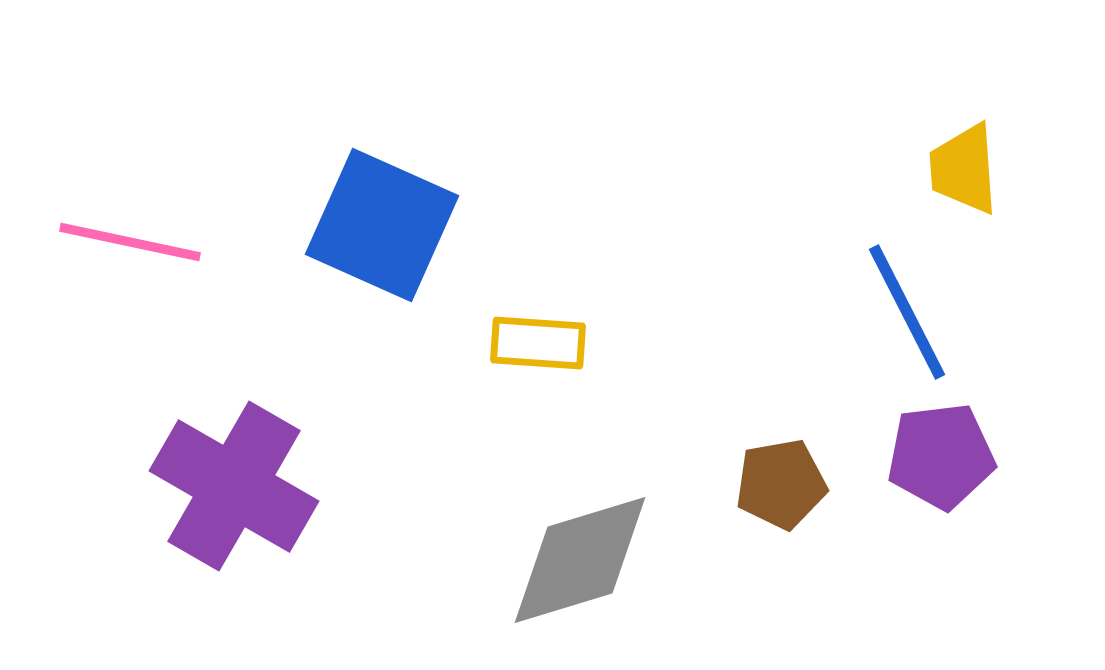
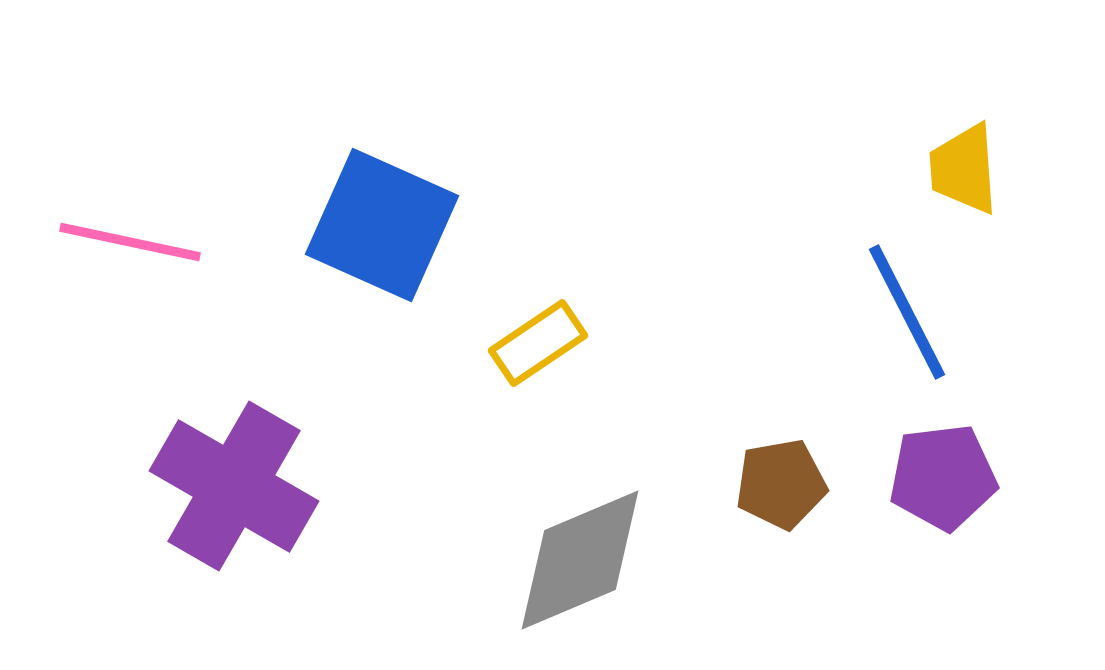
yellow rectangle: rotated 38 degrees counterclockwise
purple pentagon: moved 2 px right, 21 px down
gray diamond: rotated 6 degrees counterclockwise
